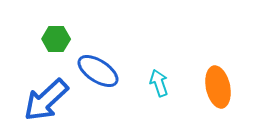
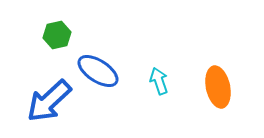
green hexagon: moved 1 px right, 4 px up; rotated 12 degrees counterclockwise
cyan arrow: moved 2 px up
blue arrow: moved 3 px right, 1 px down
